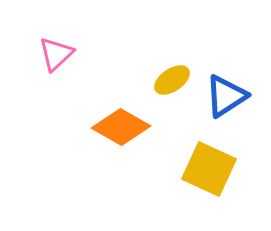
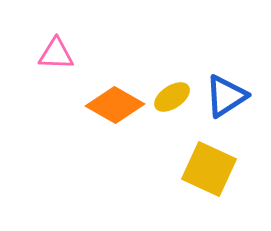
pink triangle: rotated 45 degrees clockwise
yellow ellipse: moved 17 px down
orange diamond: moved 6 px left, 22 px up
